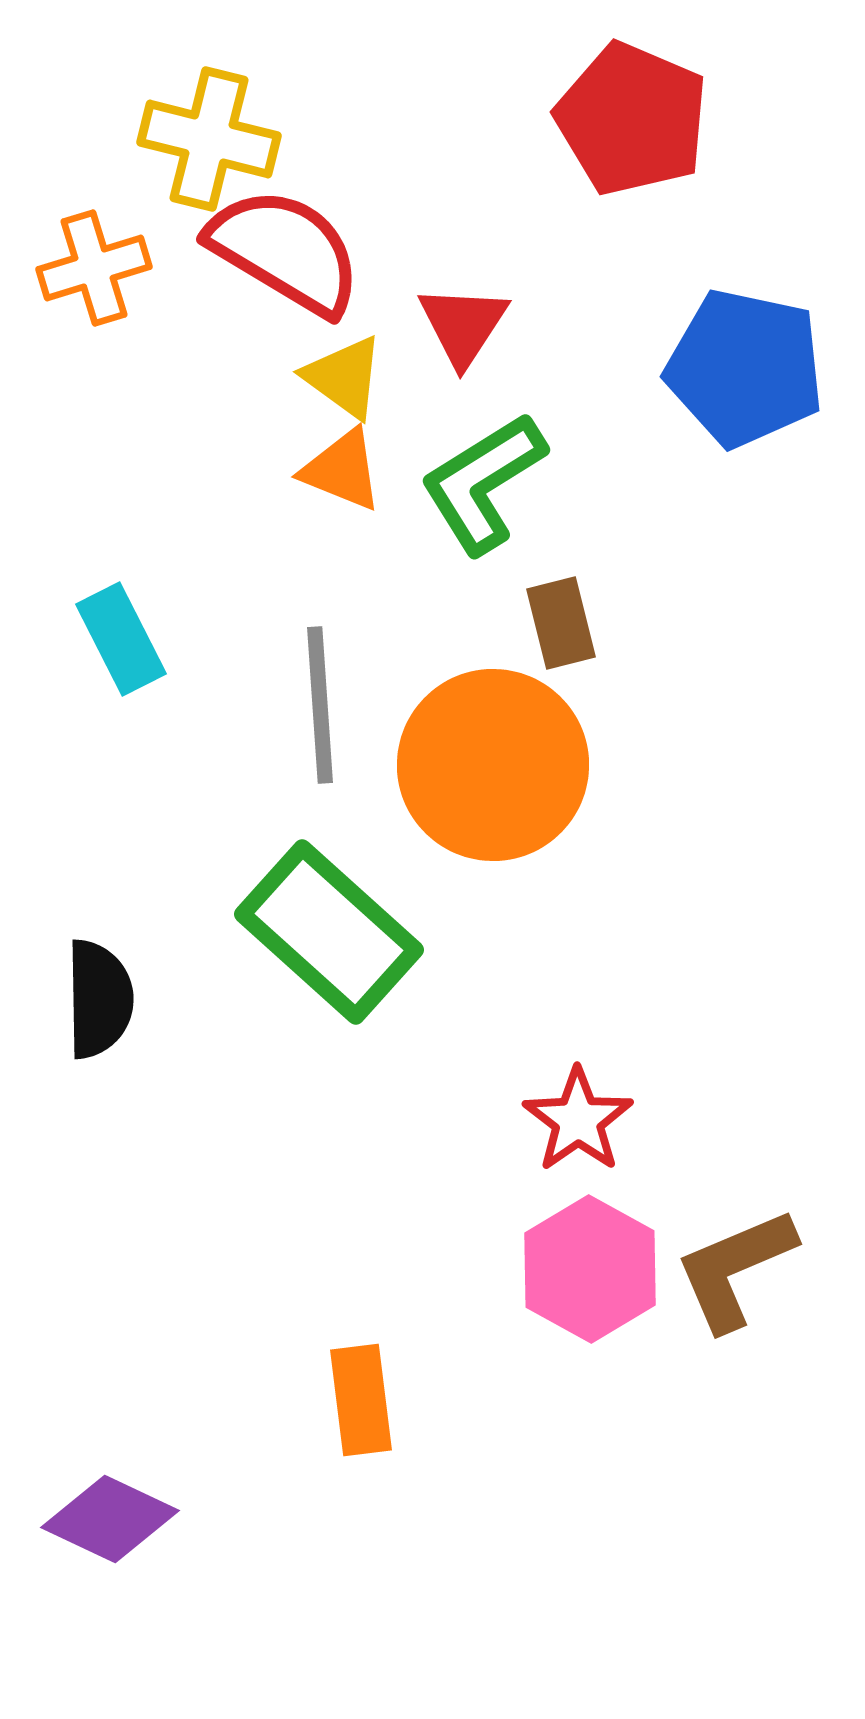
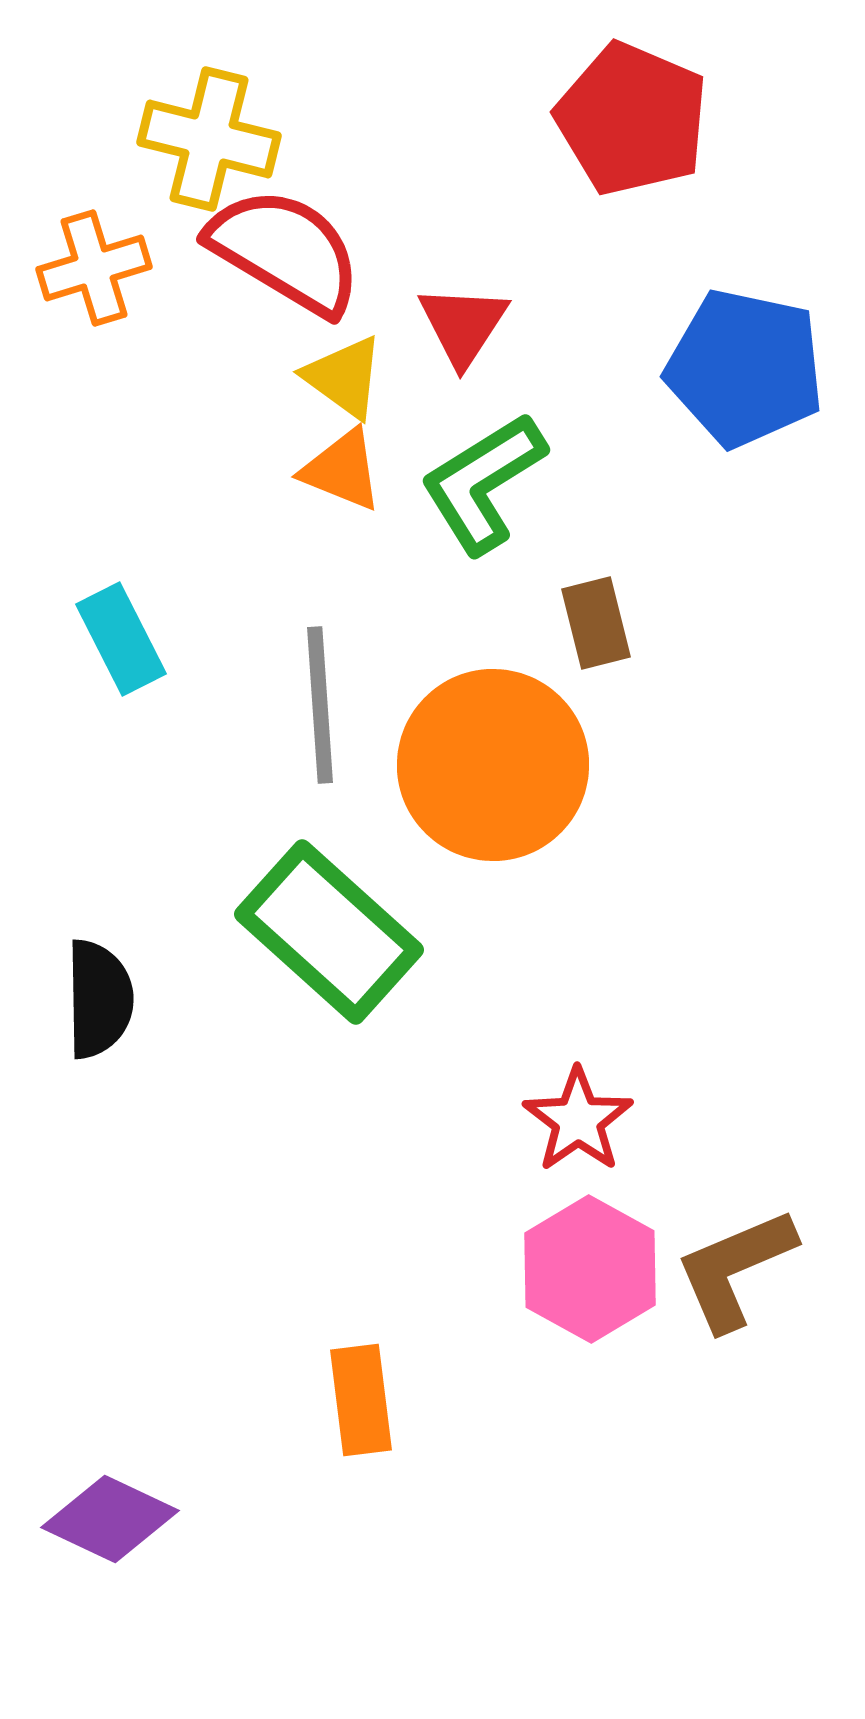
brown rectangle: moved 35 px right
